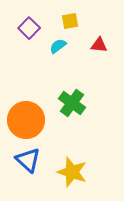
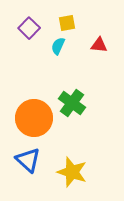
yellow square: moved 3 px left, 2 px down
cyan semicircle: rotated 30 degrees counterclockwise
orange circle: moved 8 px right, 2 px up
